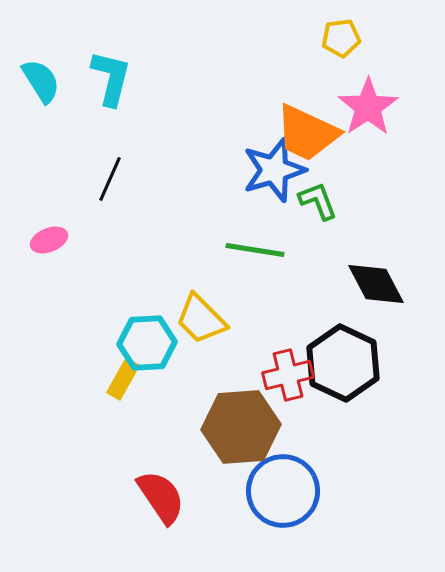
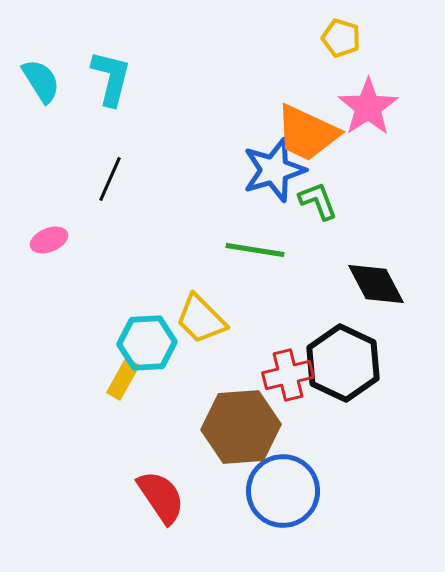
yellow pentagon: rotated 24 degrees clockwise
